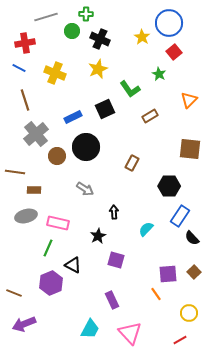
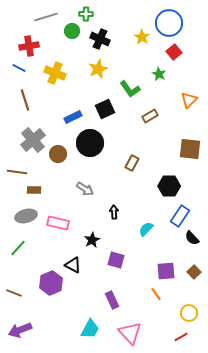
red cross at (25, 43): moved 4 px right, 3 px down
gray cross at (36, 134): moved 3 px left, 6 px down
black circle at (86, 147): moved 4 px right, 4 px up
brown circle at (57, 156): moved 1 px right, 2 px up
brown line at (15, 172): moved 2 px right
black star at (98, 236): moved 6 px left, 4 px down
green line at (48, 248): moved 30 px left; rotated 18 degrees clockwise
purple square at (168, 274): moved 2 px left, 3 px up
purple arrow at (24, 324): moved 4 px left, 6 px down
red line at (180, 340): moved 1 px right, 3 px up
